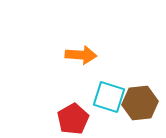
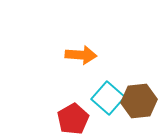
cyan square: moved 1 px left, 1 px down; rotated 24 degrees clockwise
brown hexagon: moved 1 px left, 2 px up
